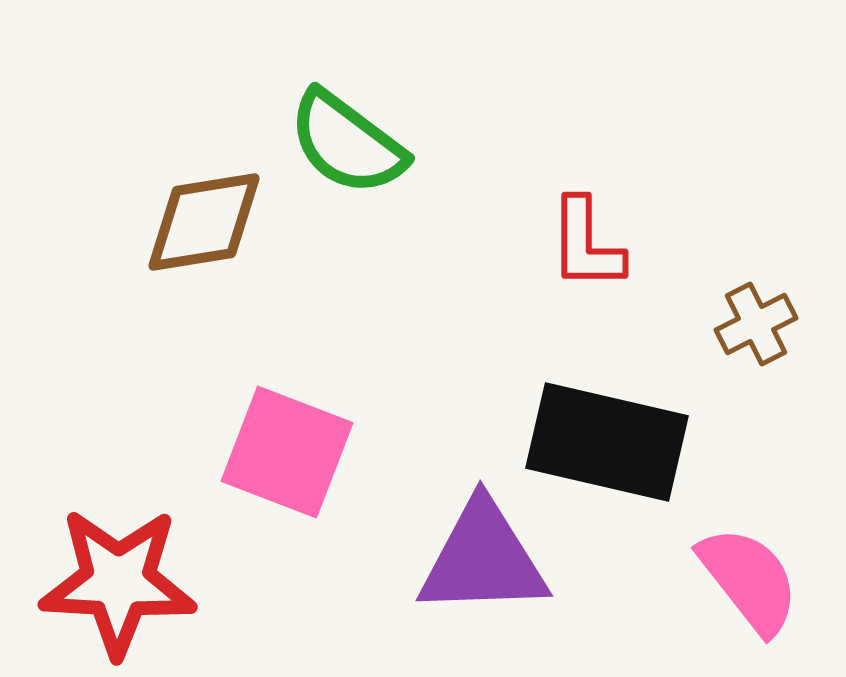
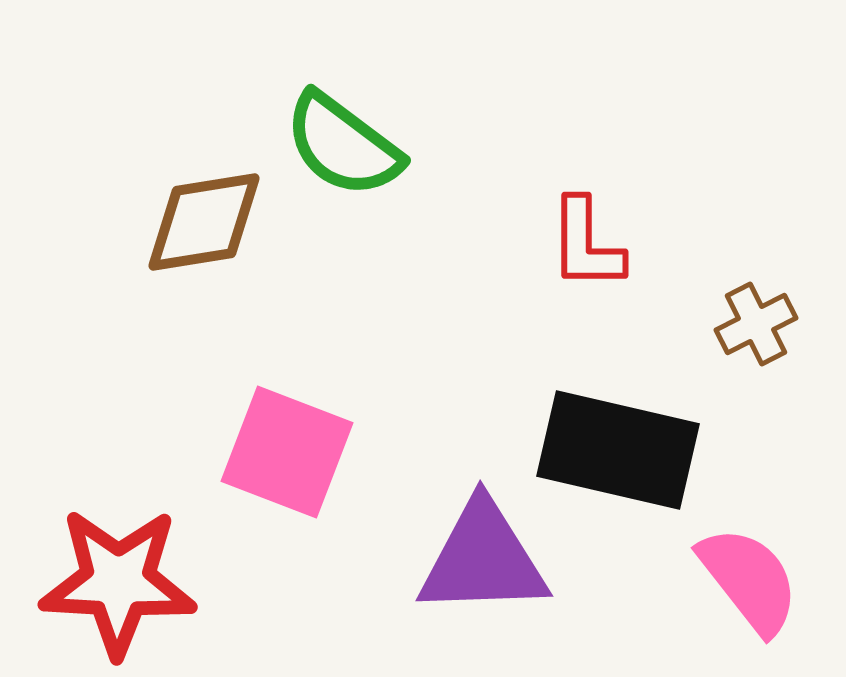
green semicircle: moved 4 px left, 2 px down
black rectangle: moved 11 px right, 8 px down
